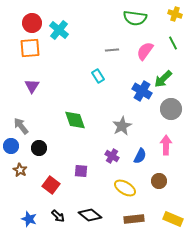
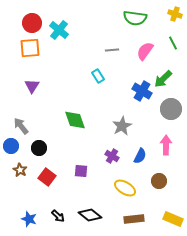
red square: moved 4 px left, 8 px up
